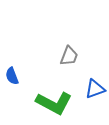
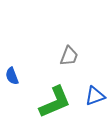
blue triangle: moved 7 px down
green L-shape: moved 1 px right, 1 px up; rotated 51 degrees counterclockwise
